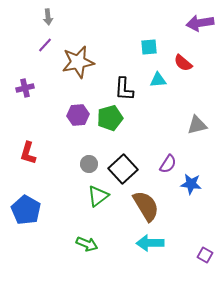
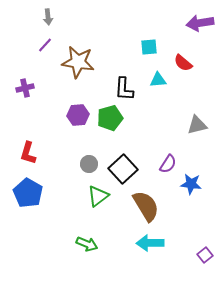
brown star: rotated 20 degrees clockwise
blue pentagon: moved 2 px right, 17 px up
purple square: rotated 21 degrees clockwise
